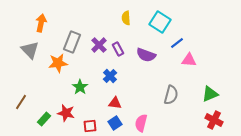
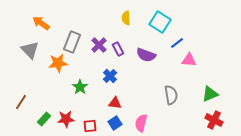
orange arrow: rotated 66 degrees counterclockwise
gray semicircle: rotated 24 degrees counterclockwise
red star: moved 6 px down; rotated 18 degrees counterclockwise
